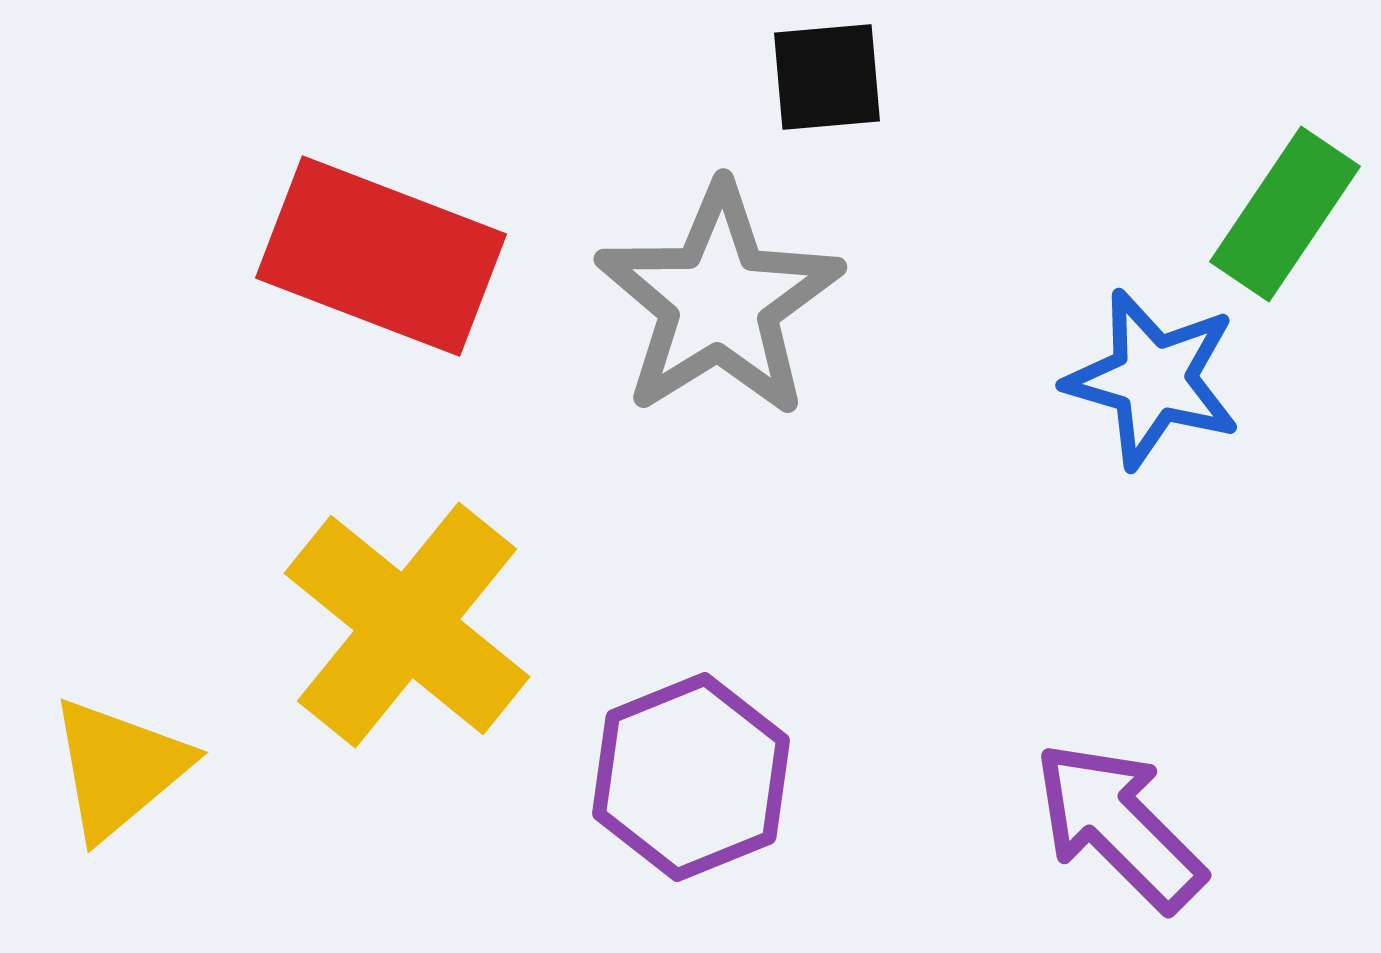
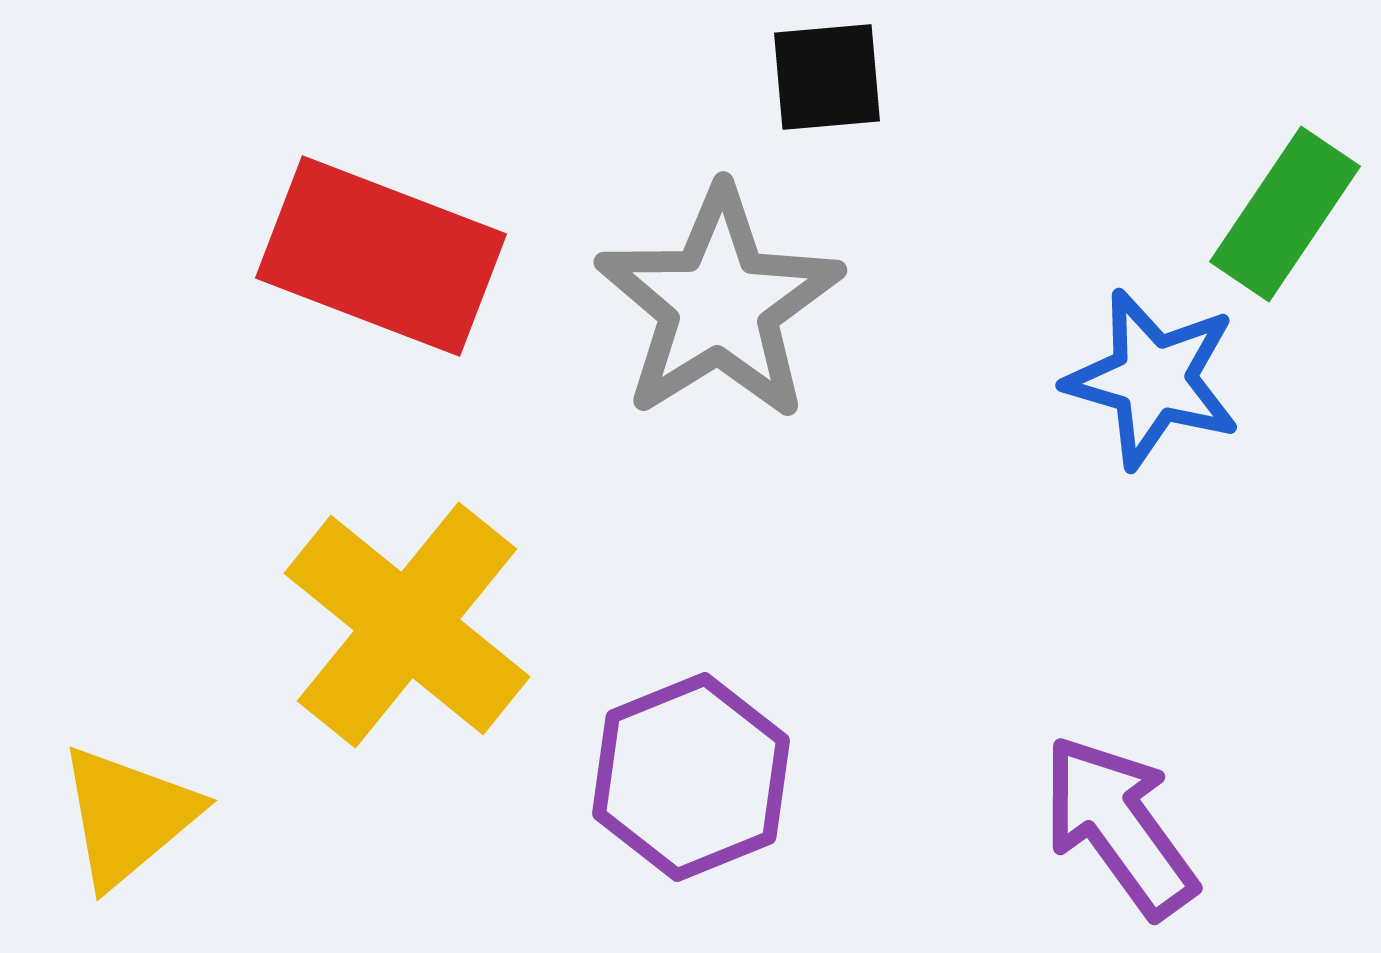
gray star: moved 3 px down
yellow triangle: moved 9 px right, 48 px down
purple arrow: rotated 9 degrees clockwise
